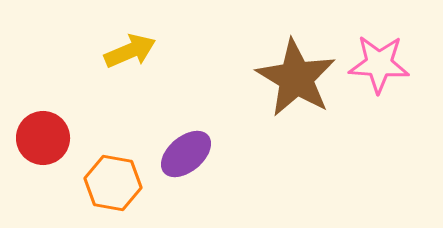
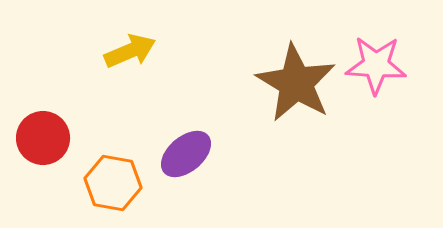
pink star: moved 3 px left, 1 px down
brown star: moved 5 px down
